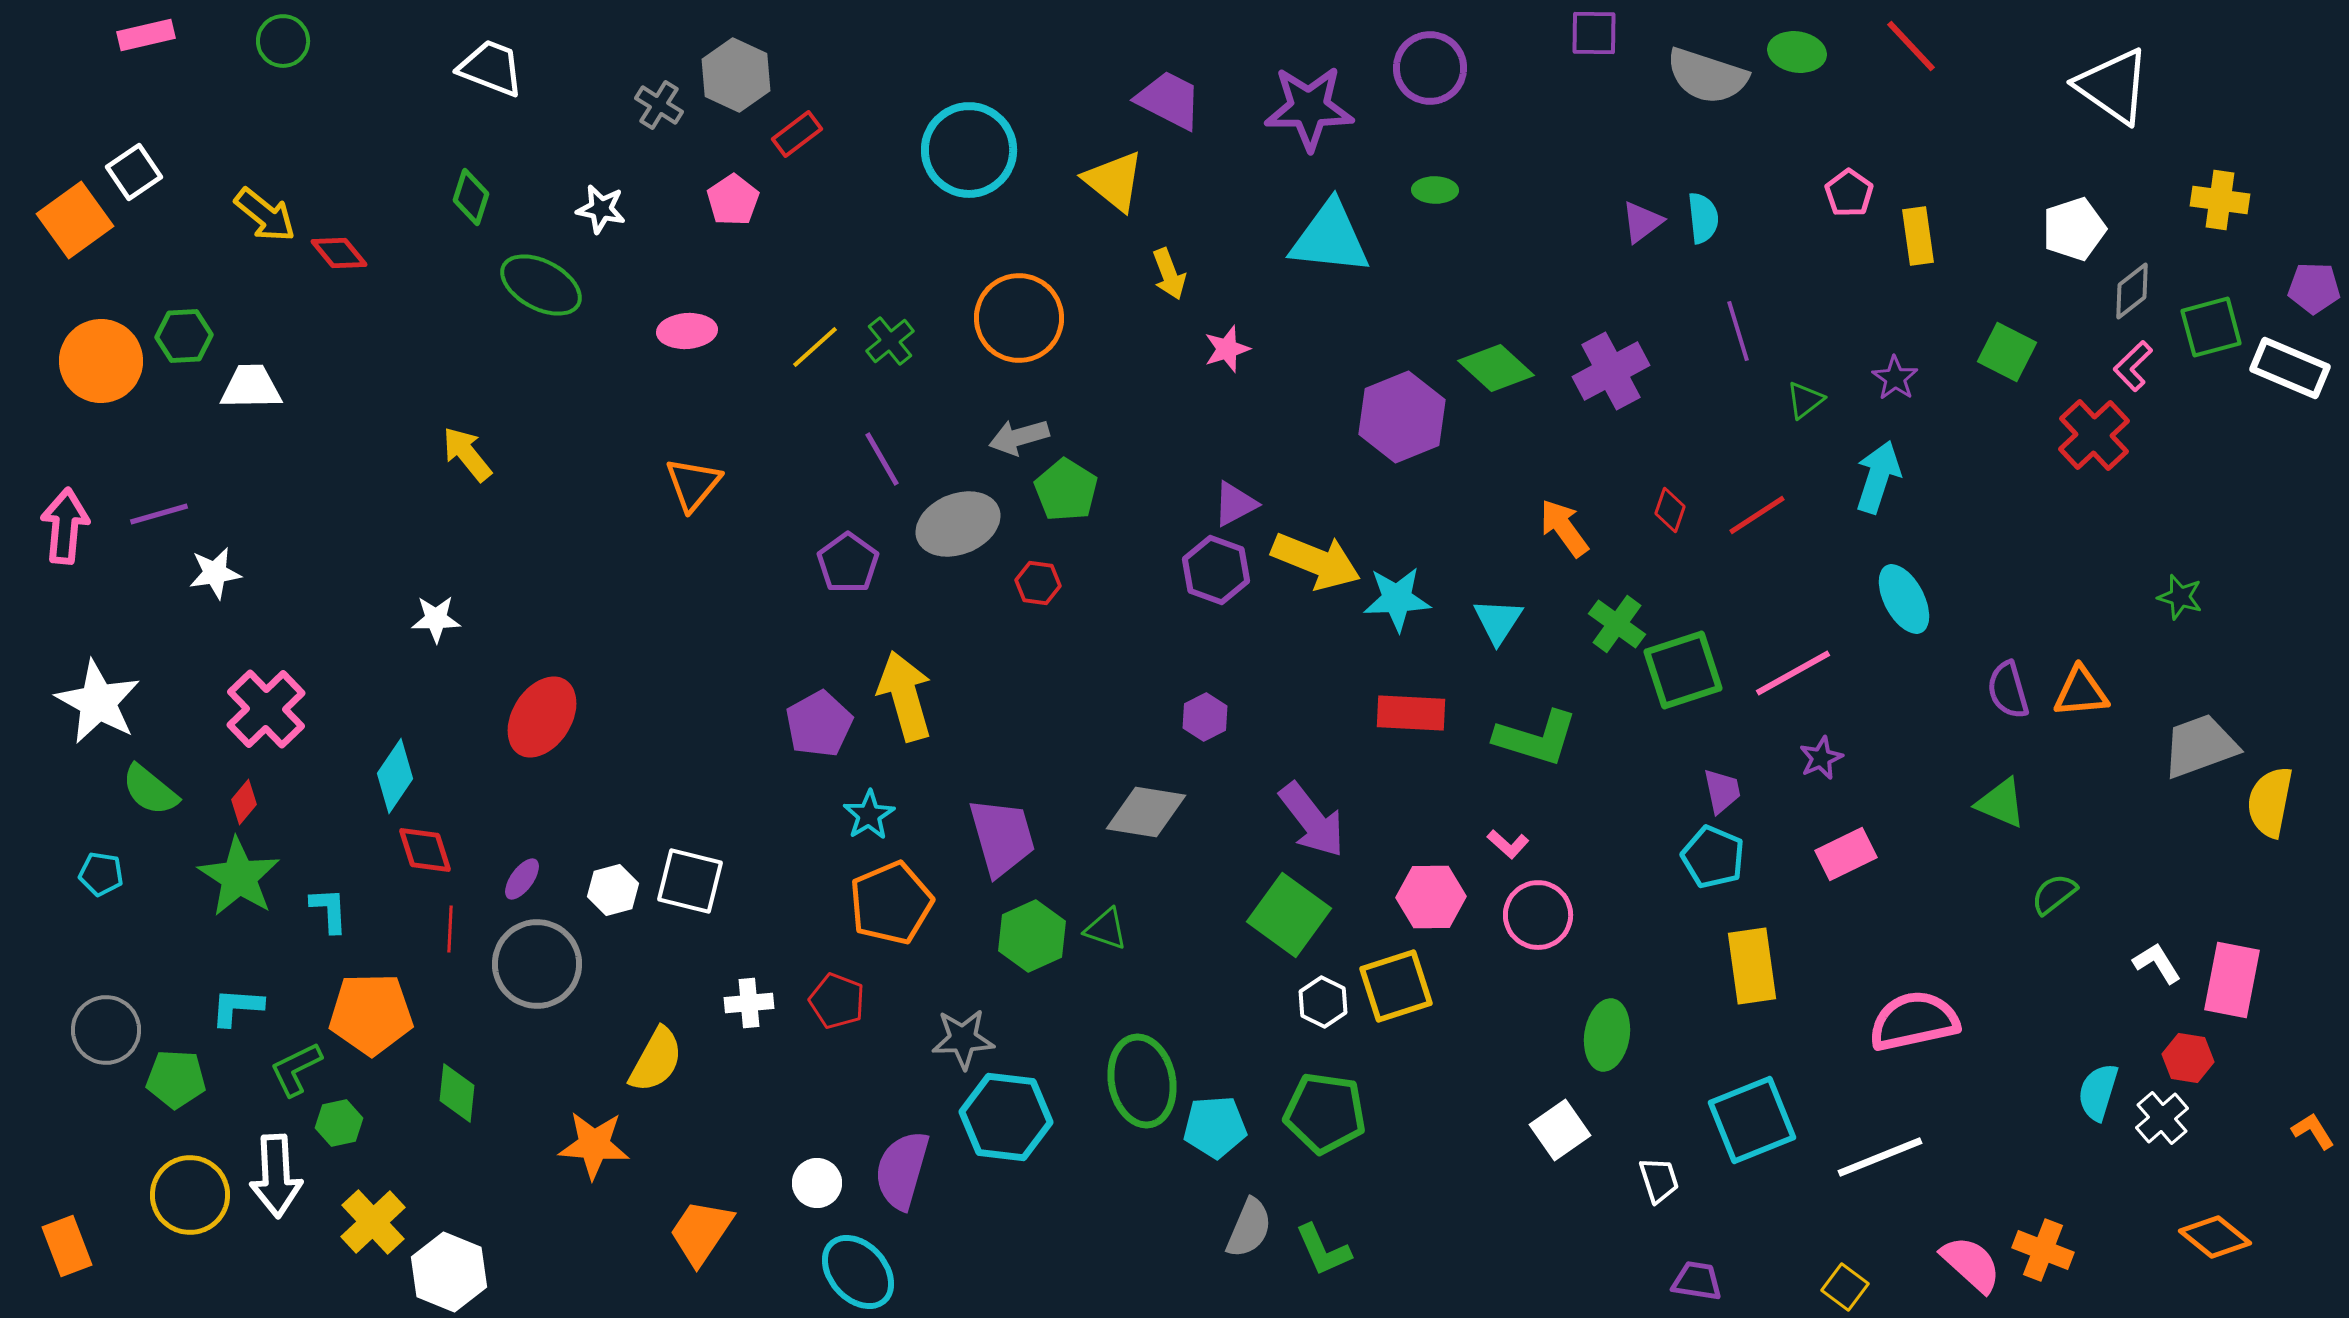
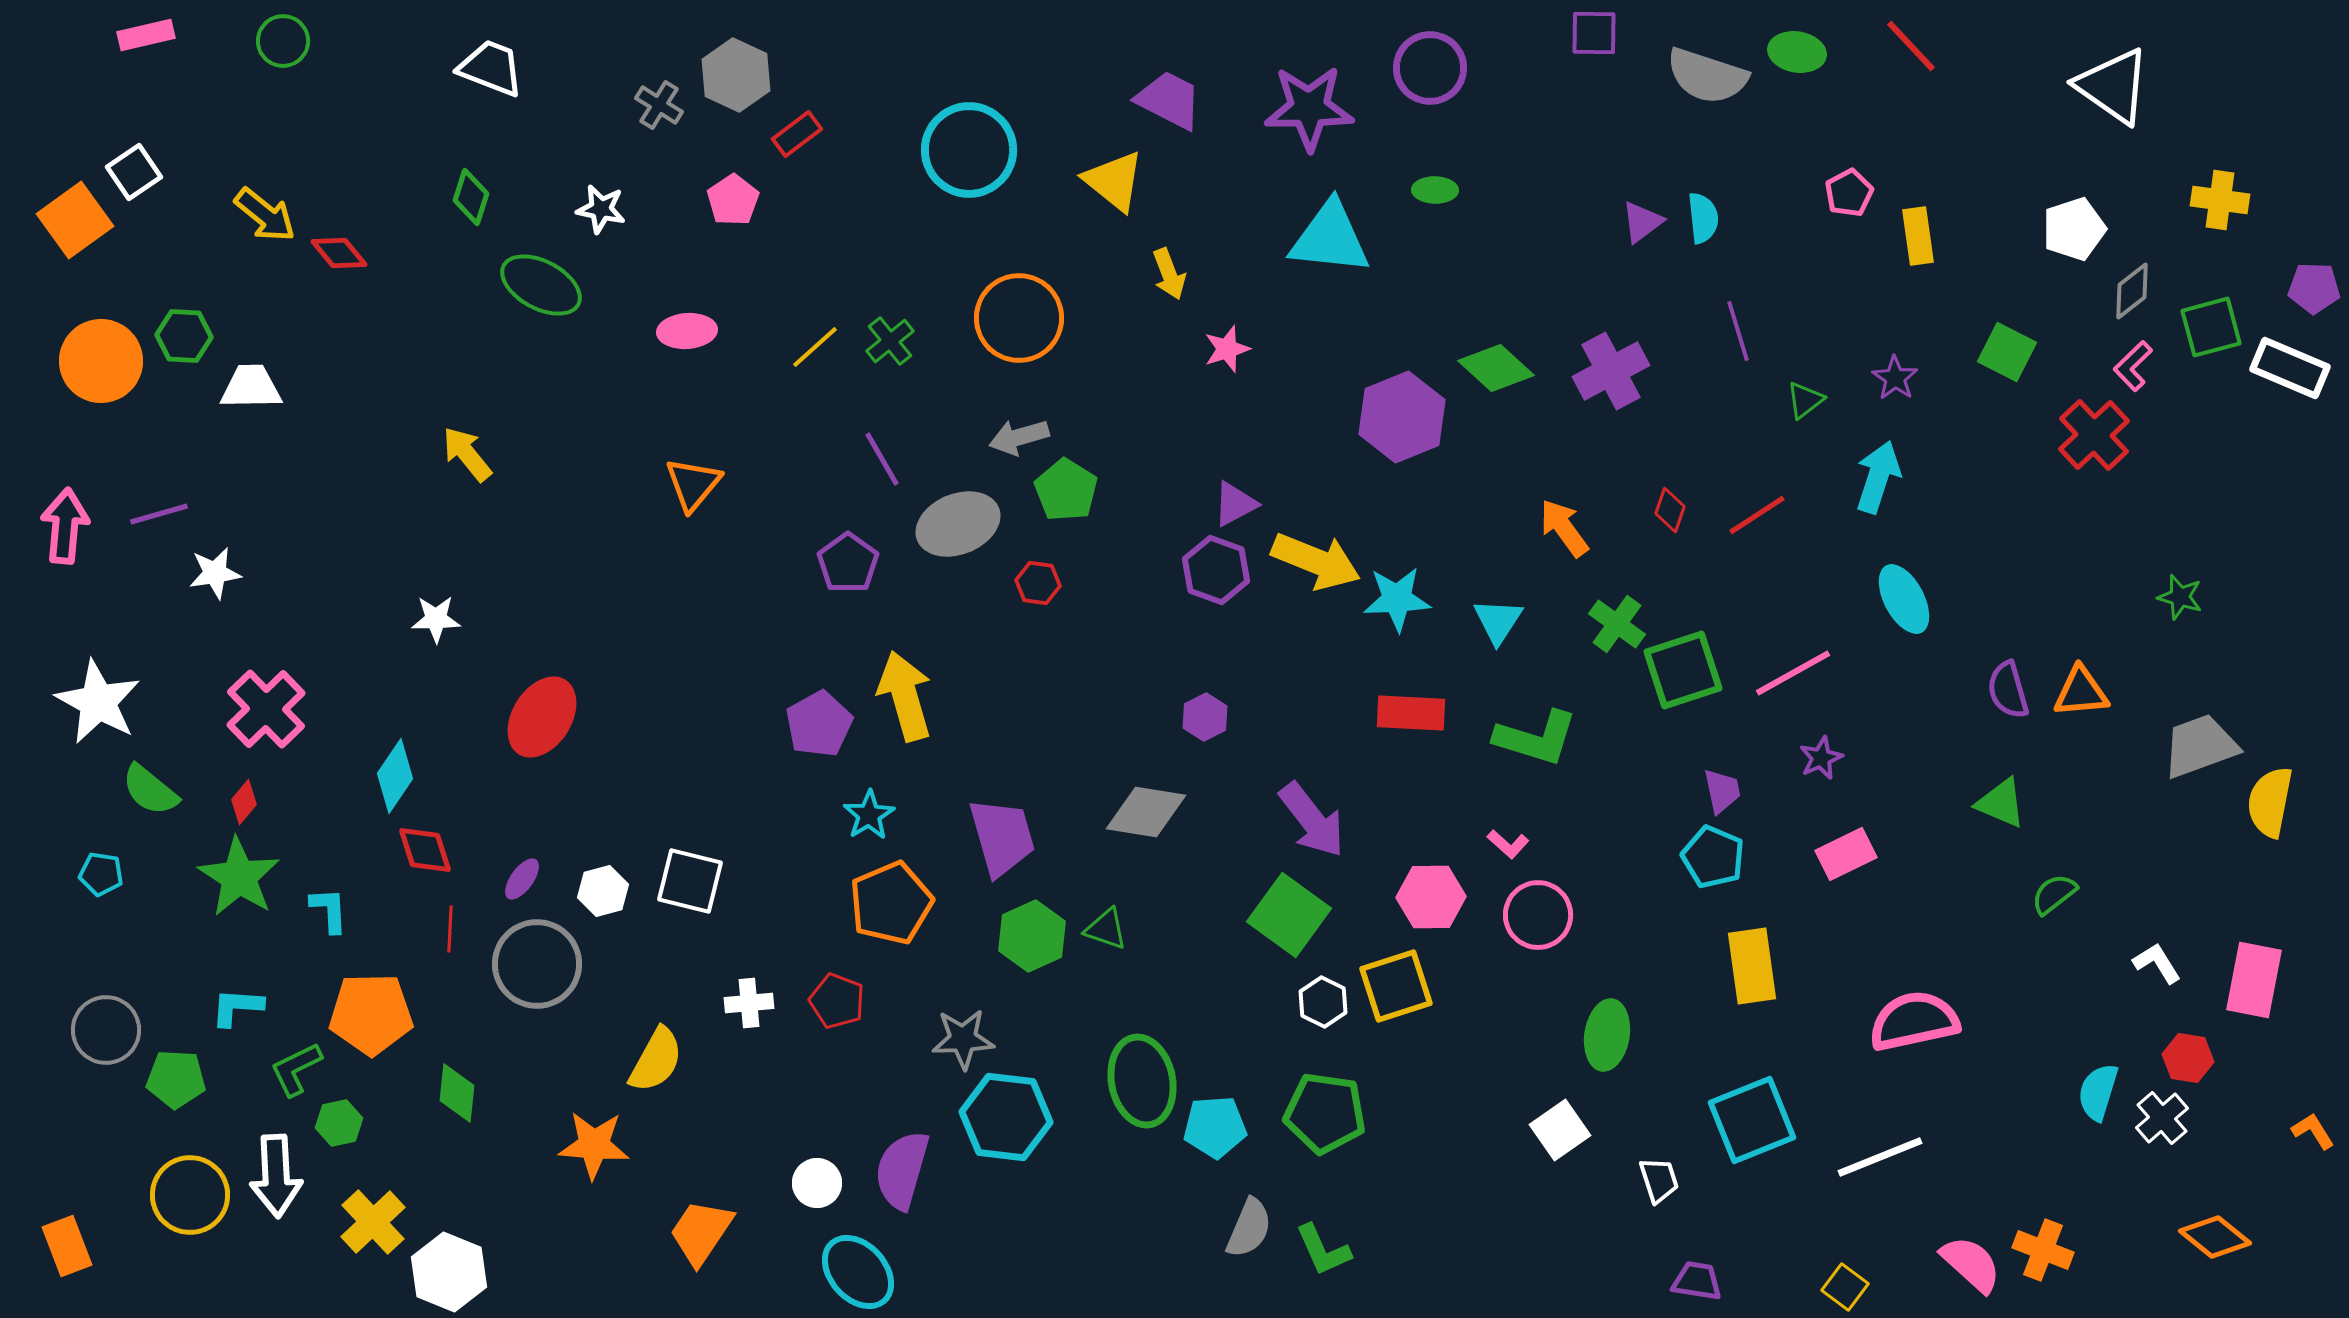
pink pentagon at (1849, 193): rotated 9 degrees clockwise
green hexagon at (184, 336): rotated 6 degrees clockwise
white hexagon at (613, 890): moved 10 px left, 1 px down
pink rectangle at (2232, 980): moved 22 px right
